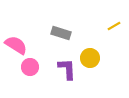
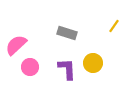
yellow line: rotated 24 degrees counterclockwise
gray rectangle: moved 6 px right
pink semicircle: rotated 75 degrees counterclockwise
yellow circle: moved 3 px right, 5 px down
